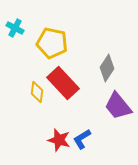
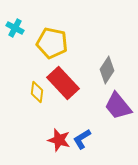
gray diamond: moved 2 px down
